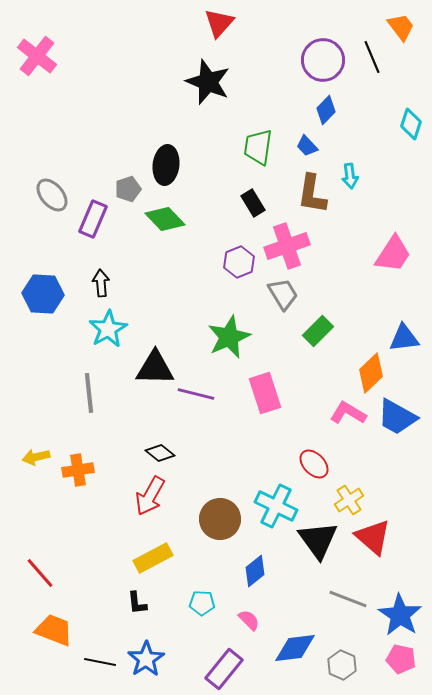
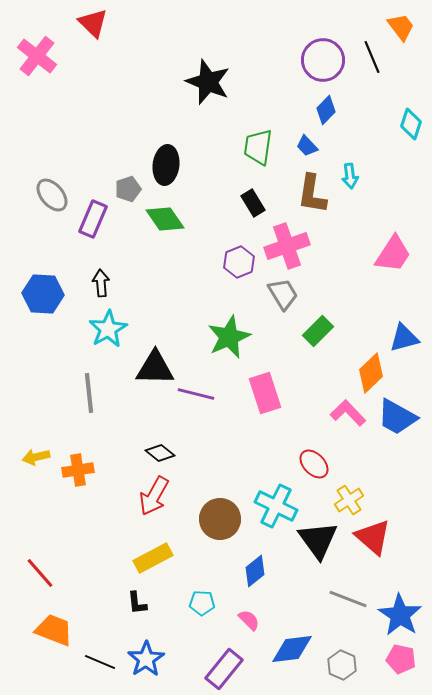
red triangle at (219, 23): moved 126 px left; rotated 28 degrees counterclockwise
green diamond at (165, 219): rotated 9 degrees clockwise
blue triangle at (404, 338): rotated 8 degrees counterclockwise
pink L-shape at (348, 413): rotated 15 degrees clockwise
red arrow at (150, 496): moved 4 px right
blue diamond at (295, 648): moved 3 px left, 1 px down
black line at (100, 662): rotated 12 degrees clockwise
